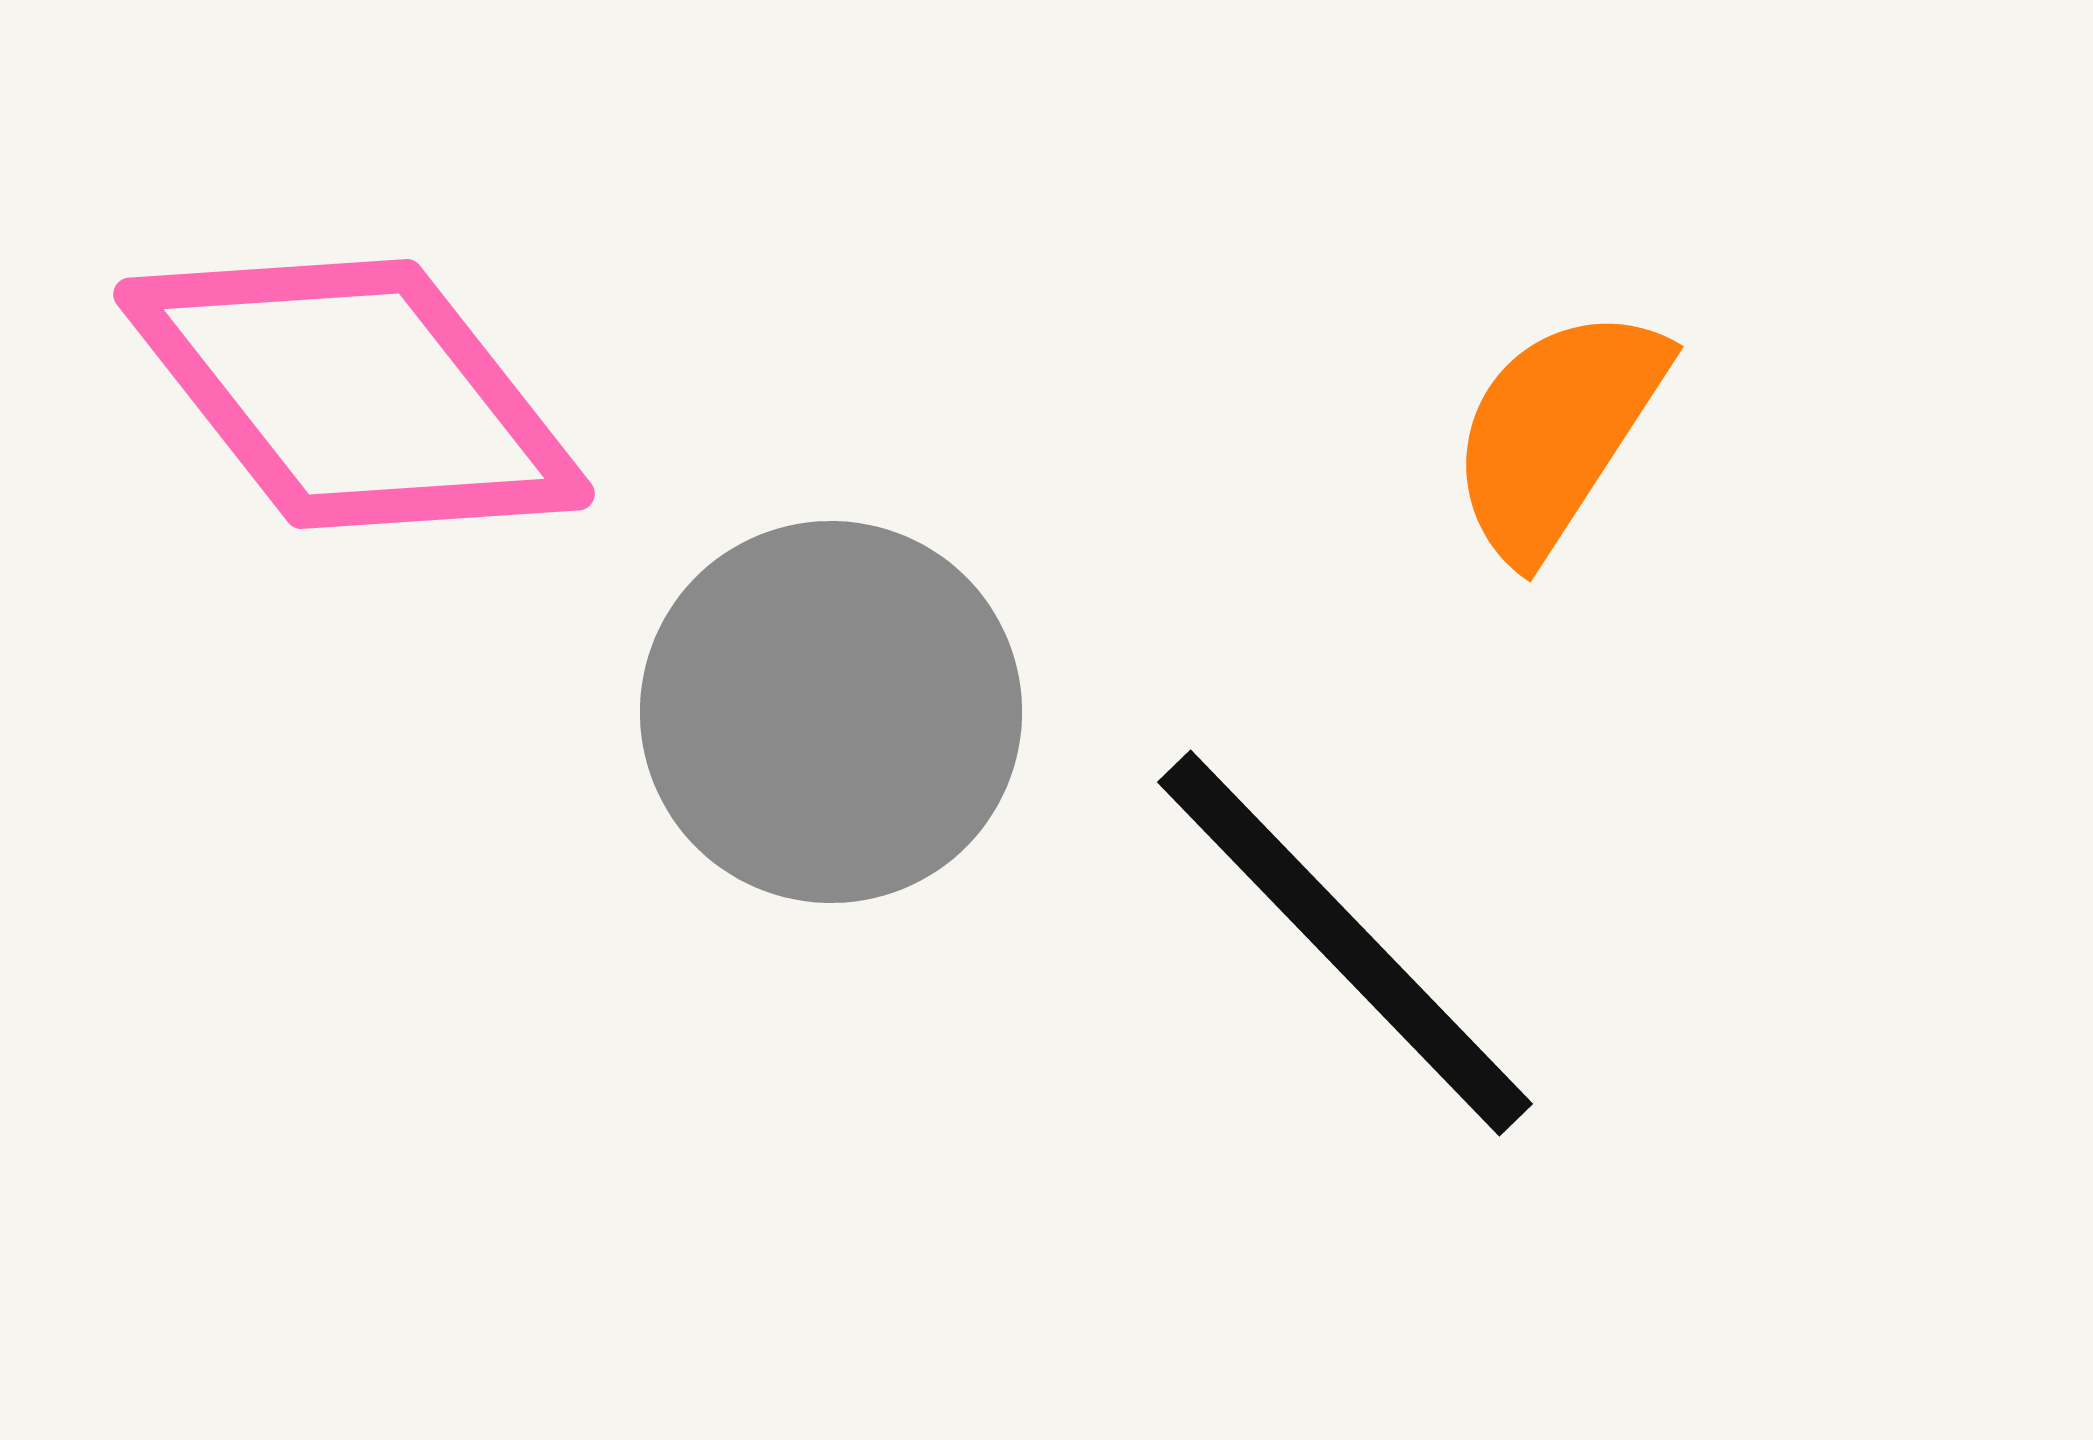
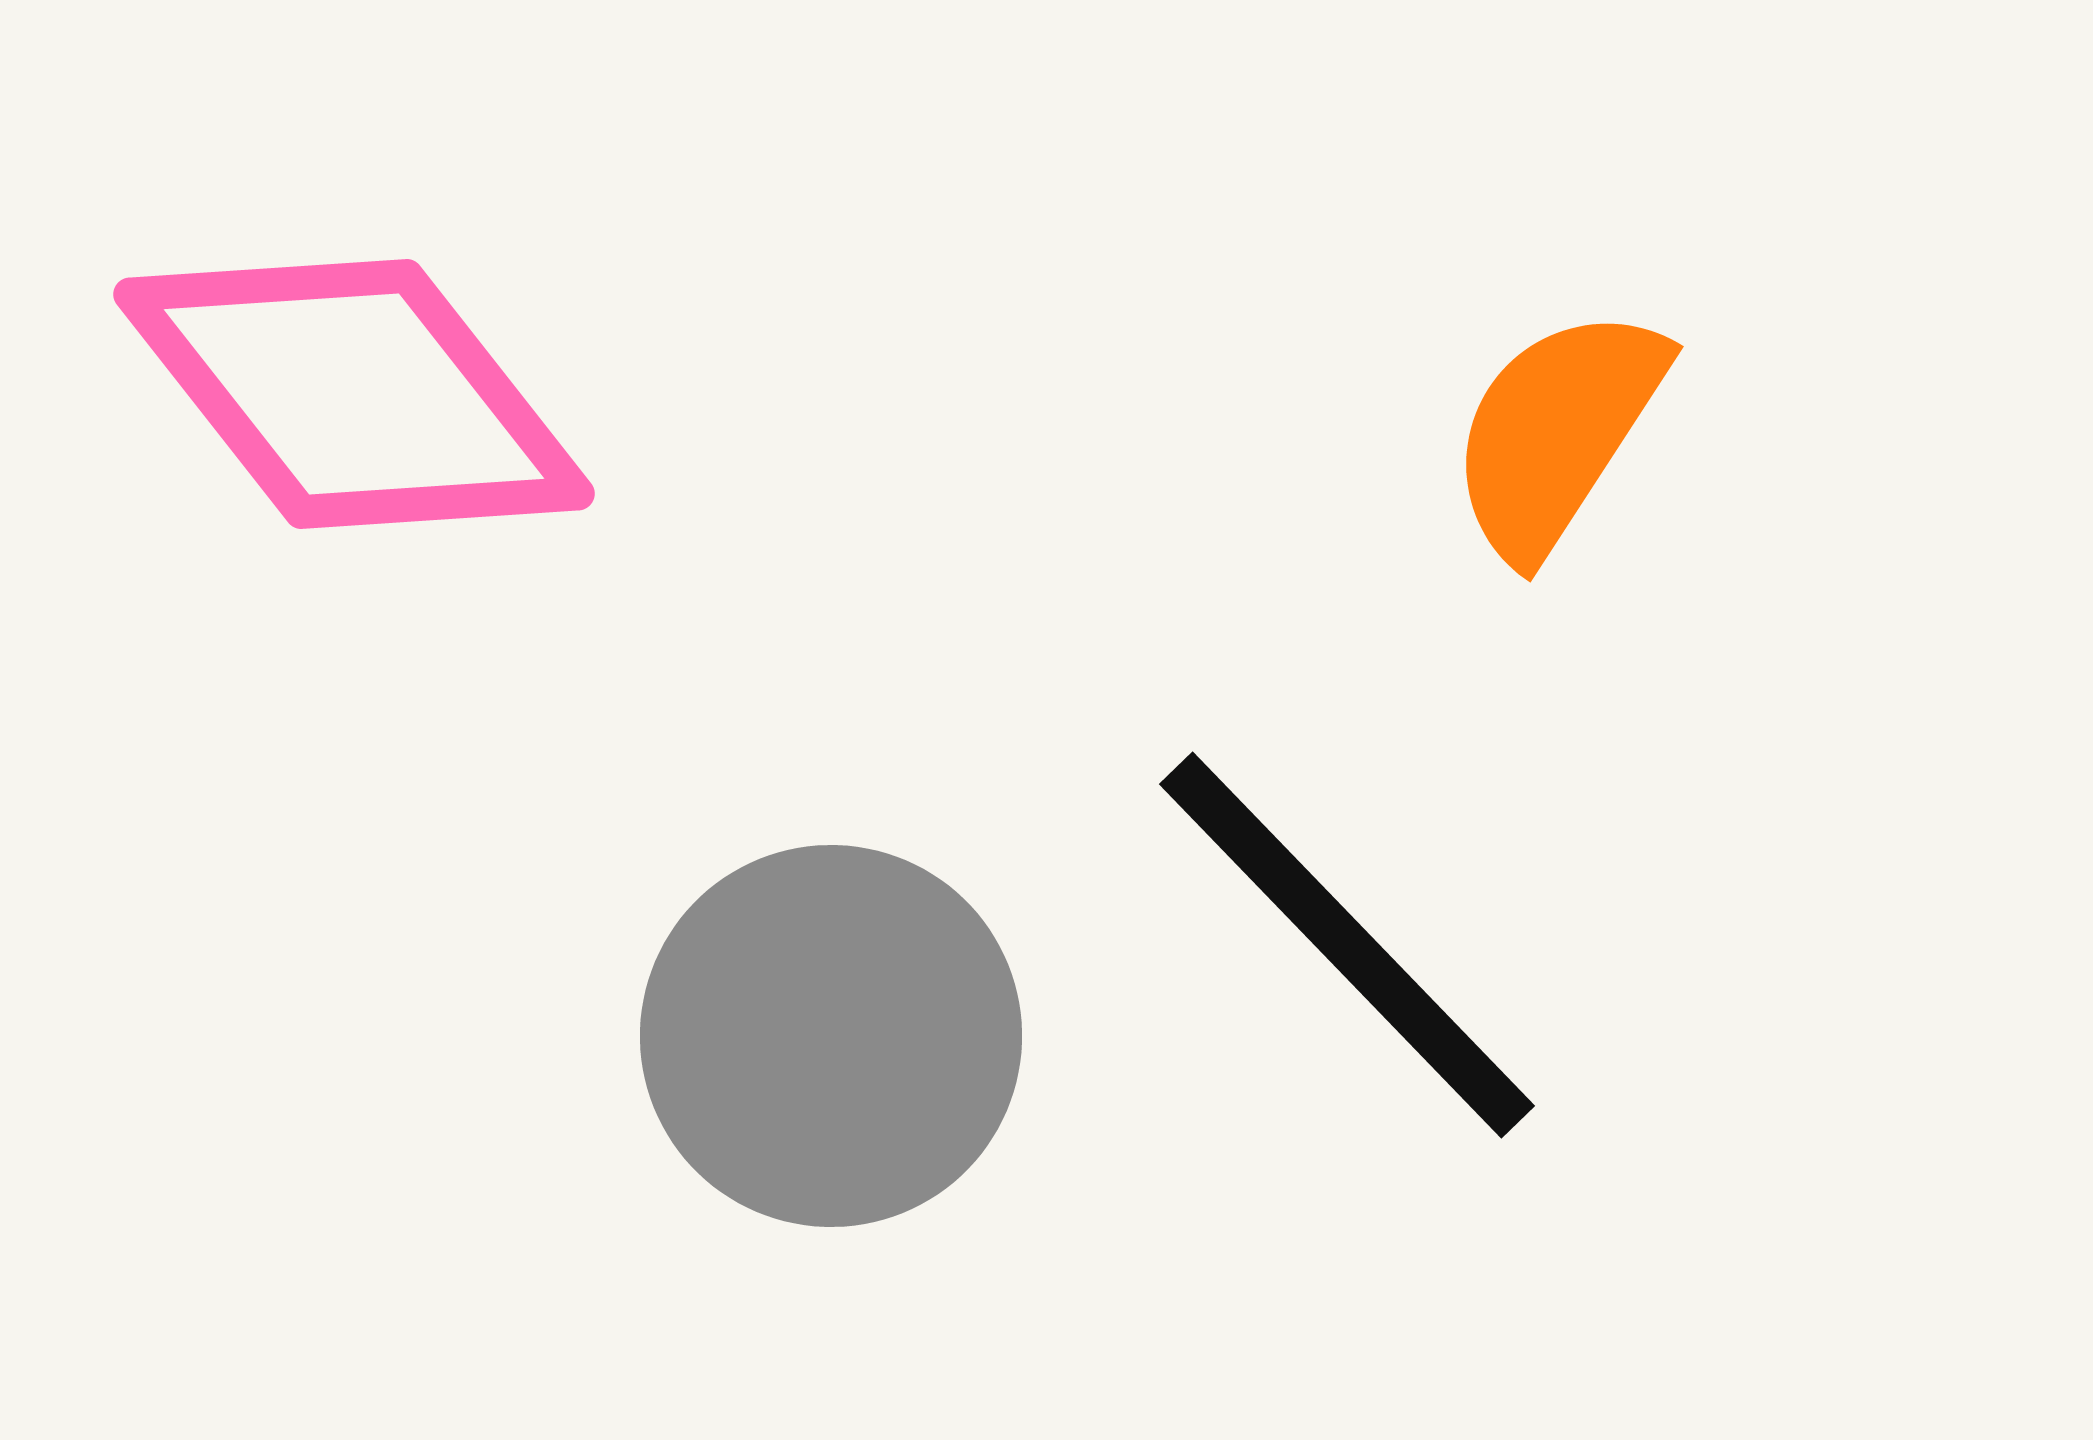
gray circle: moved 324 px down
black line: moved 2 px right, 2 px down
